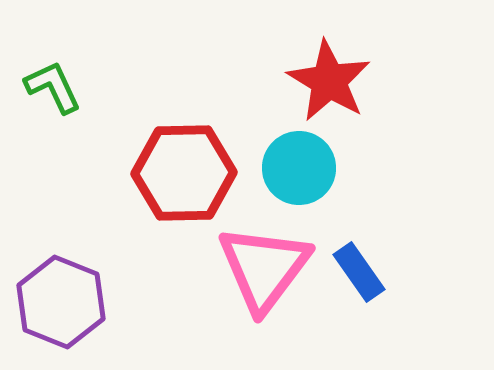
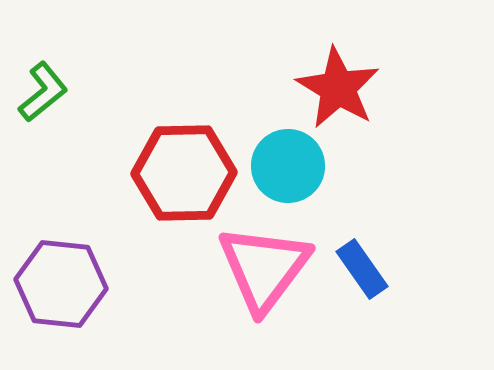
red star: moved 9 px right, 7 px down
green L-shape: moved 10 px left, 5 px down; rotated 76 degrees clockwise
cyan circle: moved 11 px left, 2 px up
blue rectangle: moved 3 px right, 3 px up
purple hexagon: moved 18 px up; rotated 16 degrees counterclockwise
